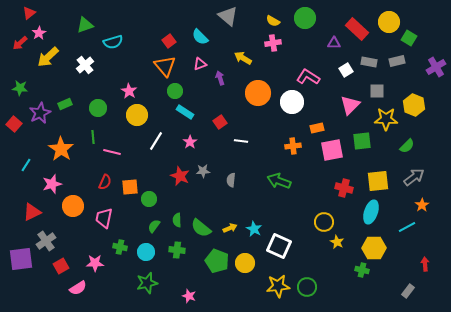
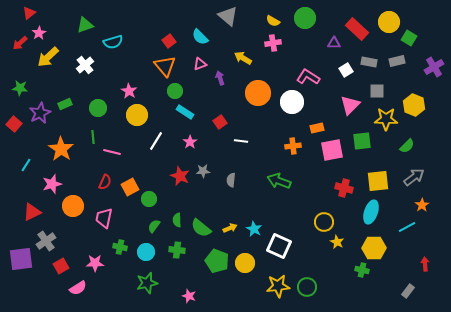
purple cross at (436, 67): moved 2 px left
orange square at (130, 187): rotated 24 degrees counterclockwise
